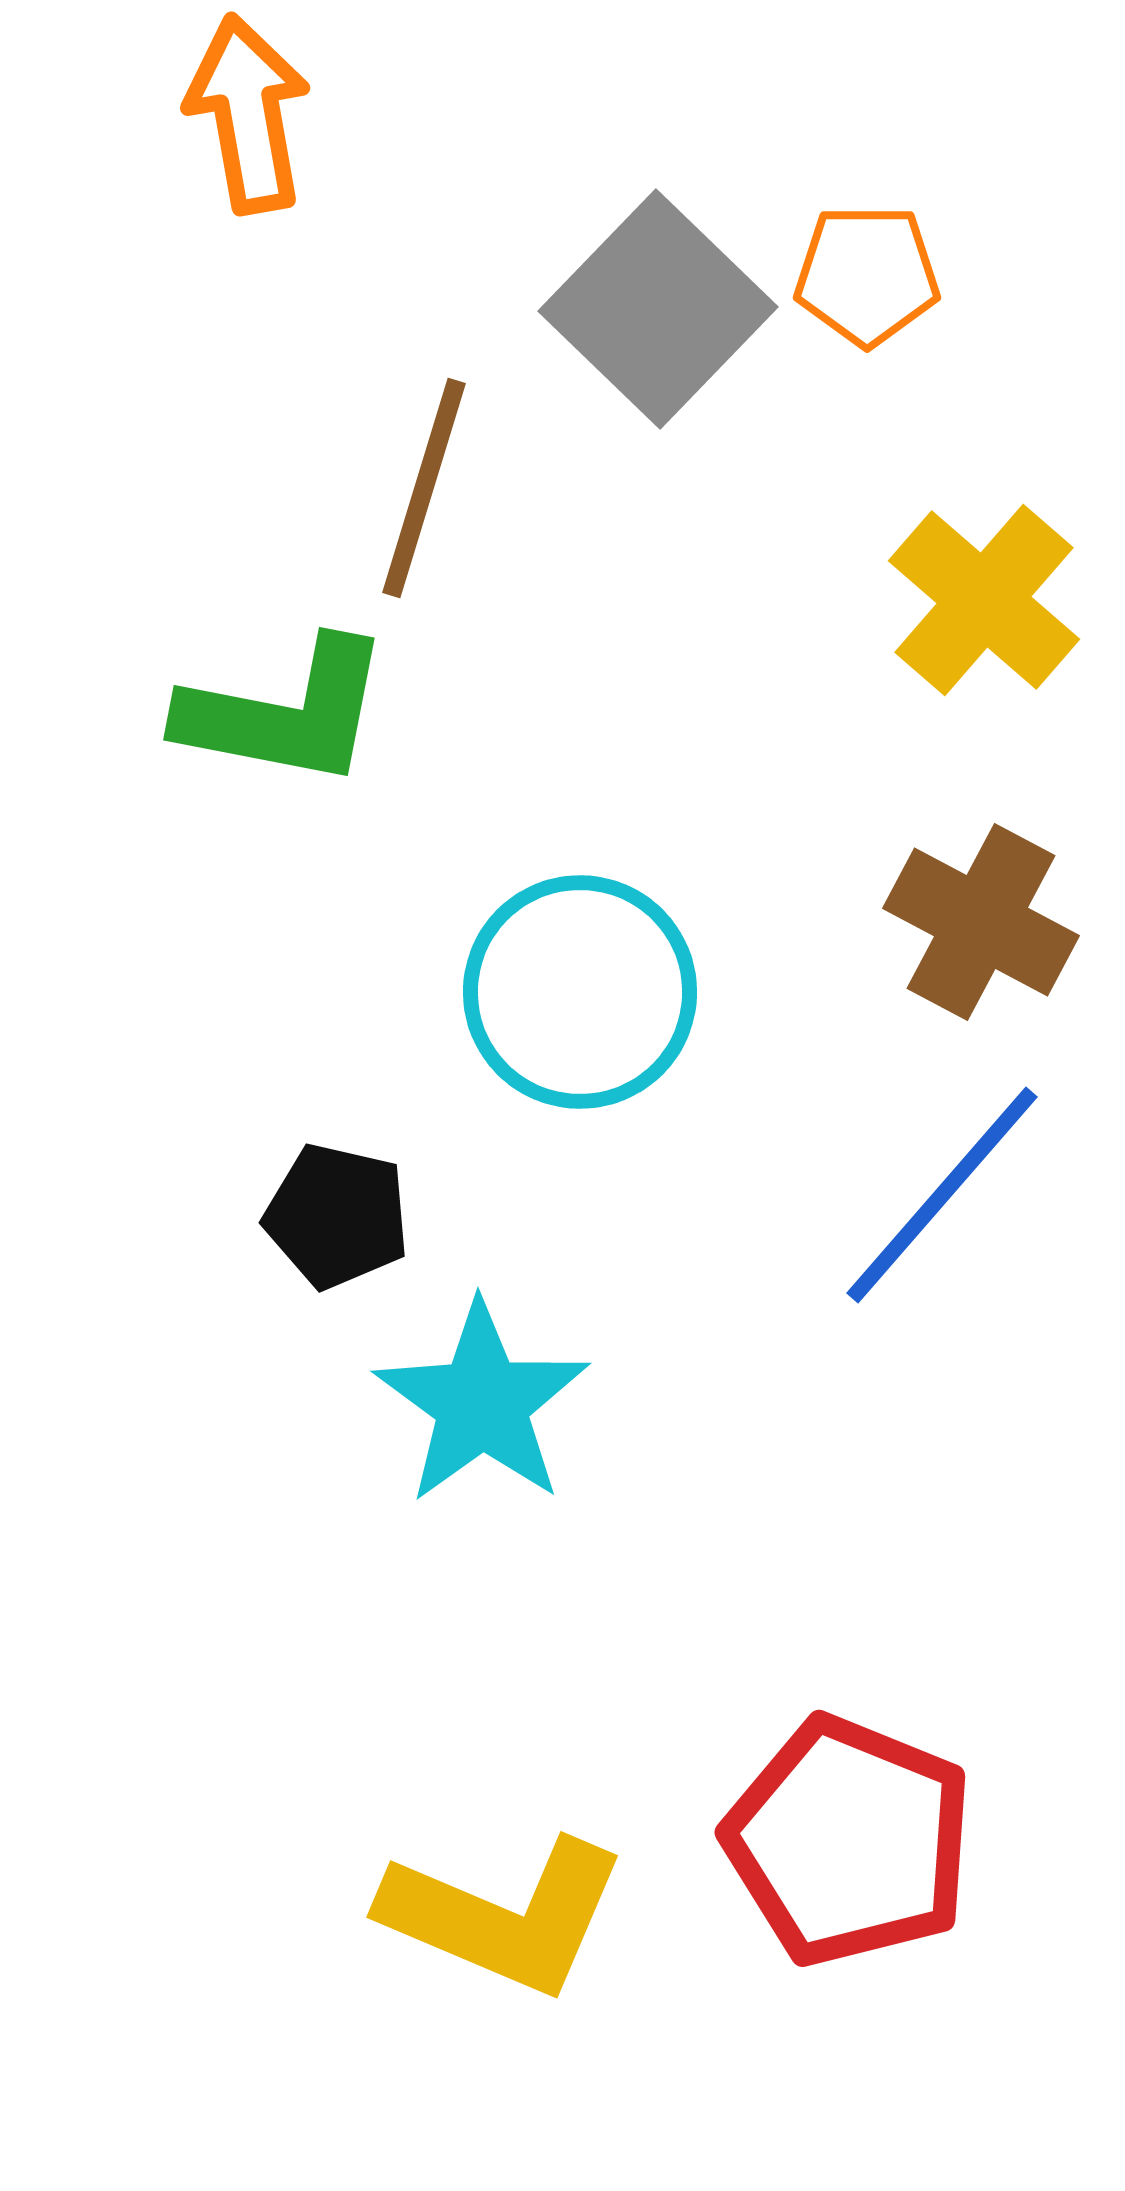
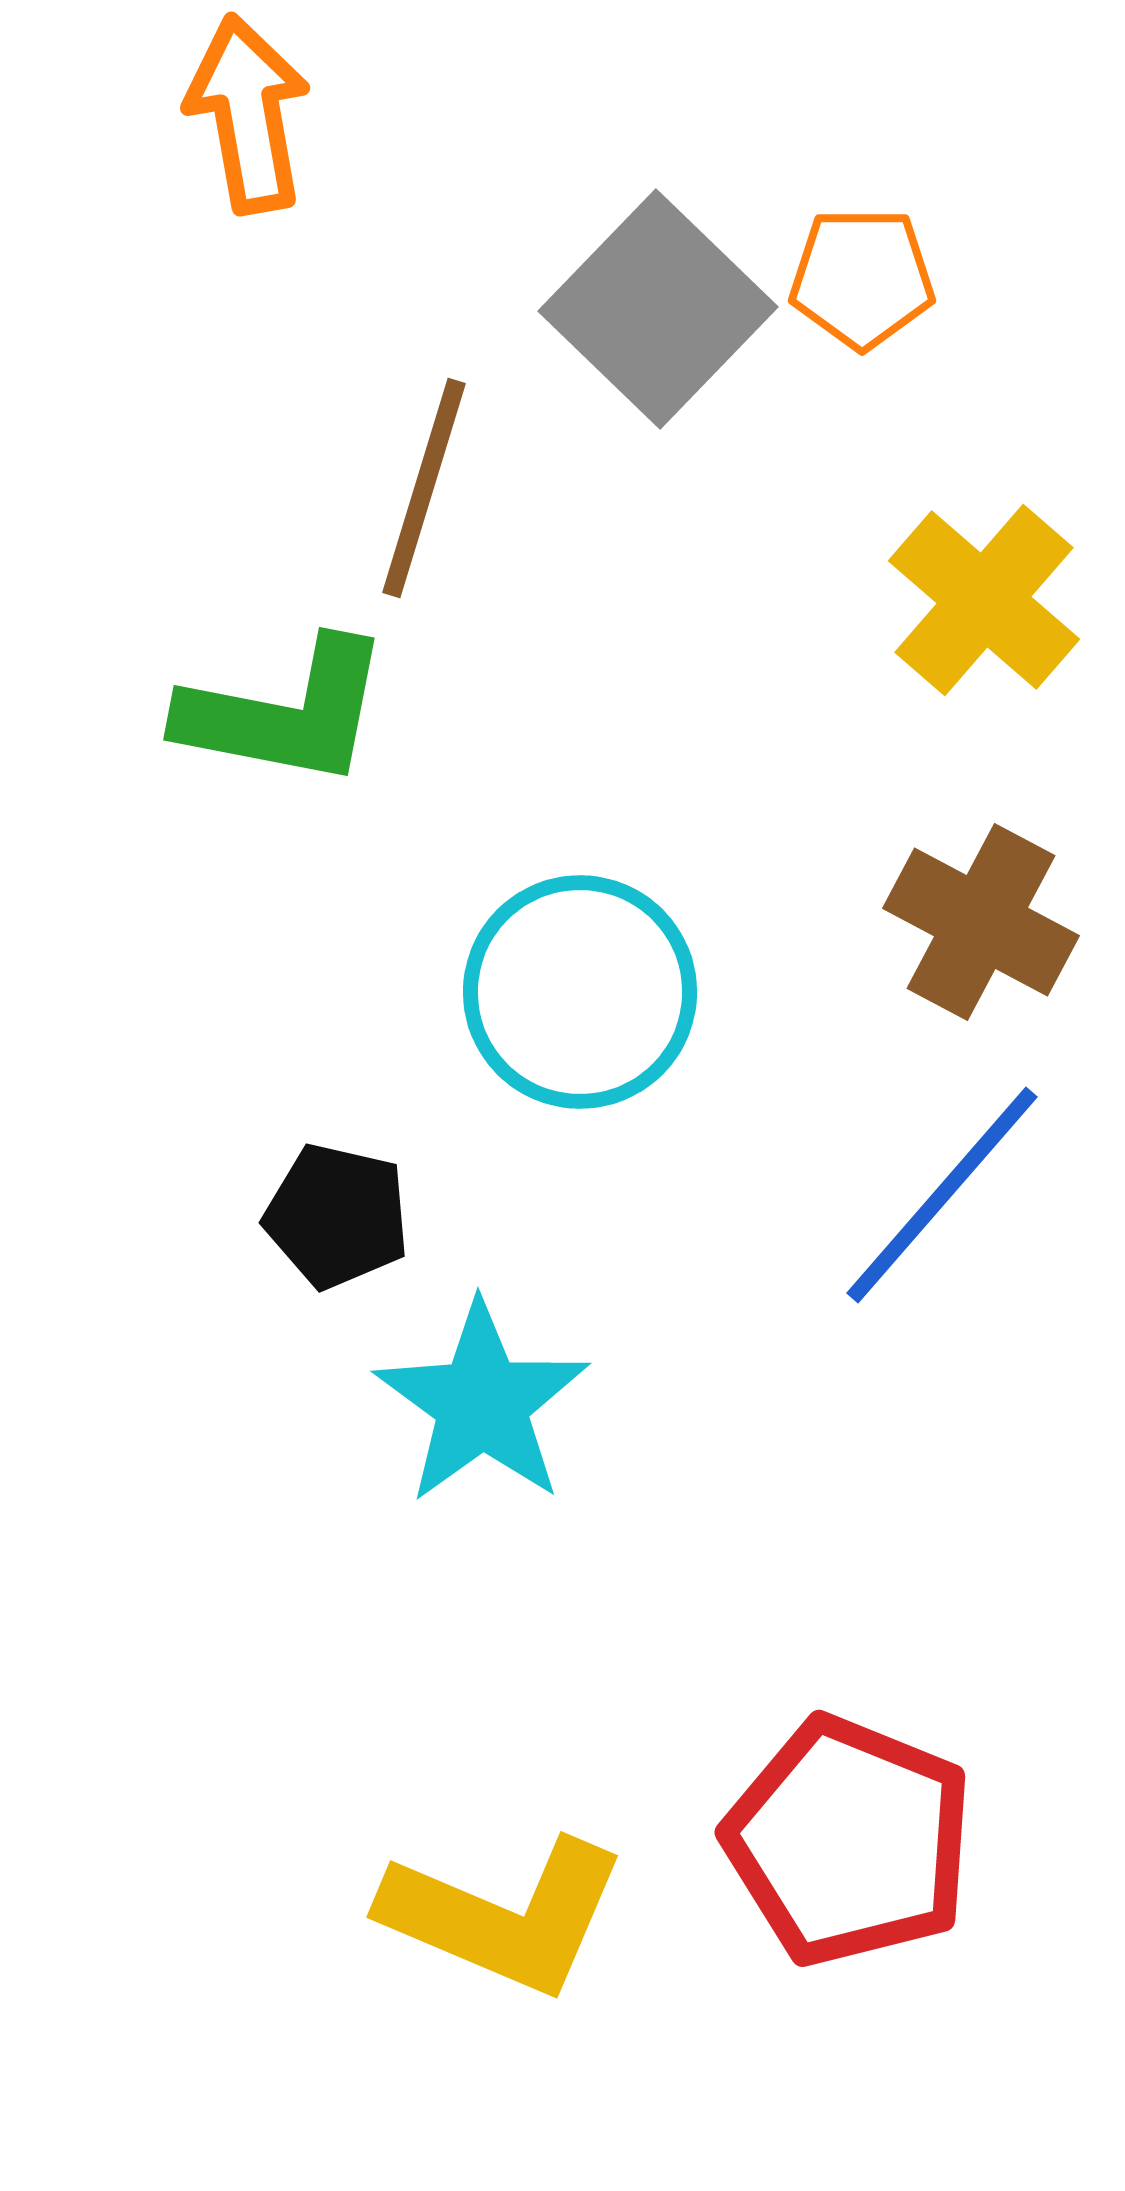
orange pentagon: moved 5 px left, 3 px down
